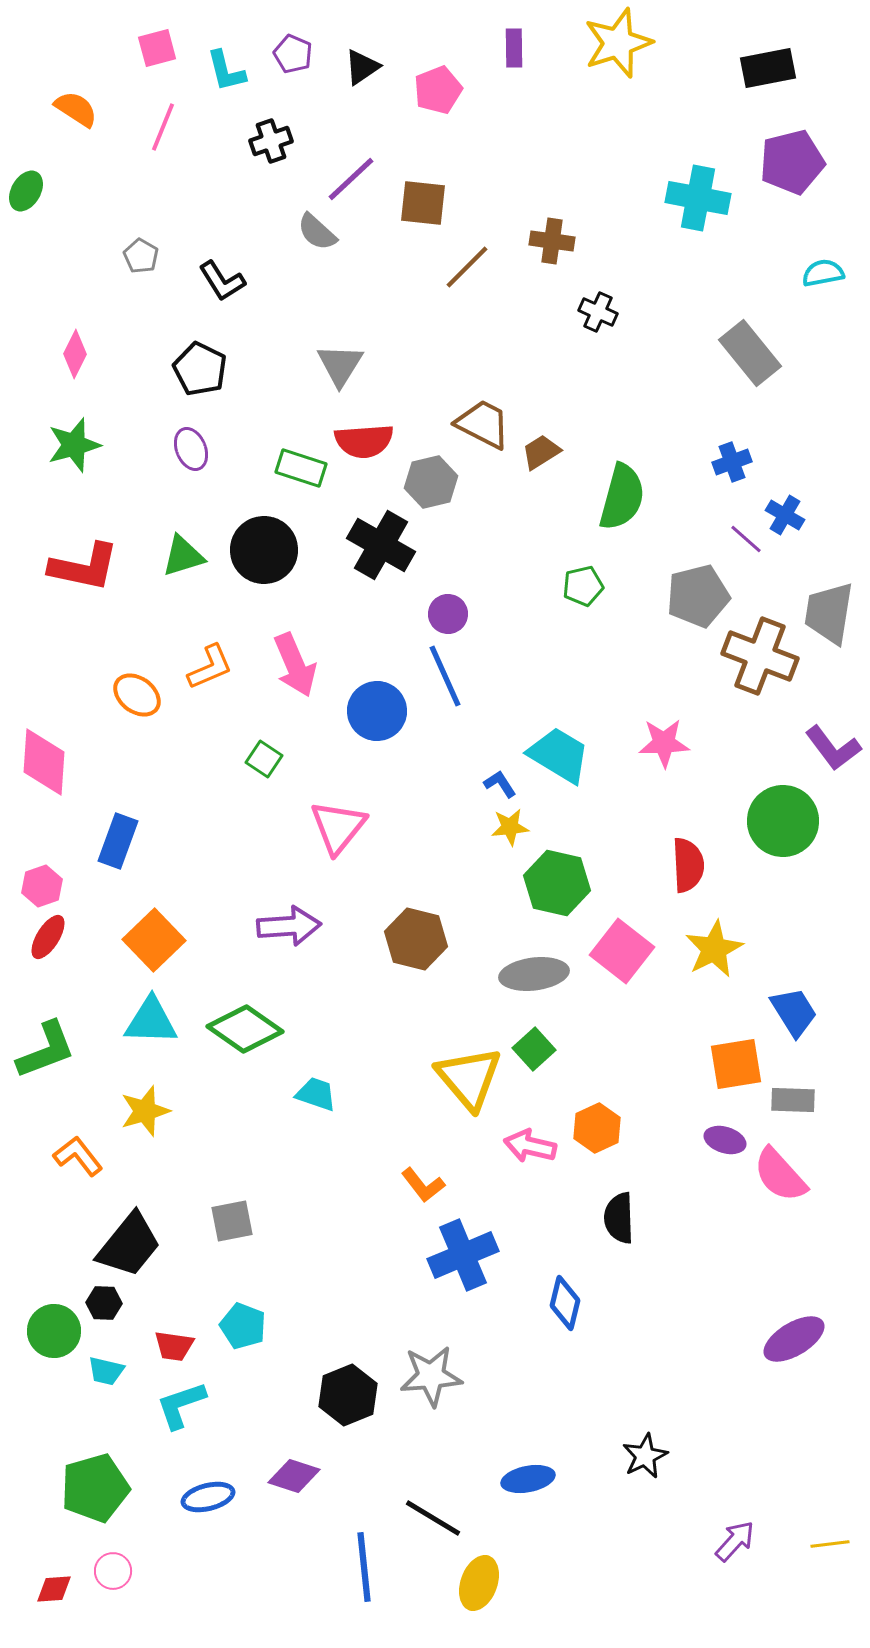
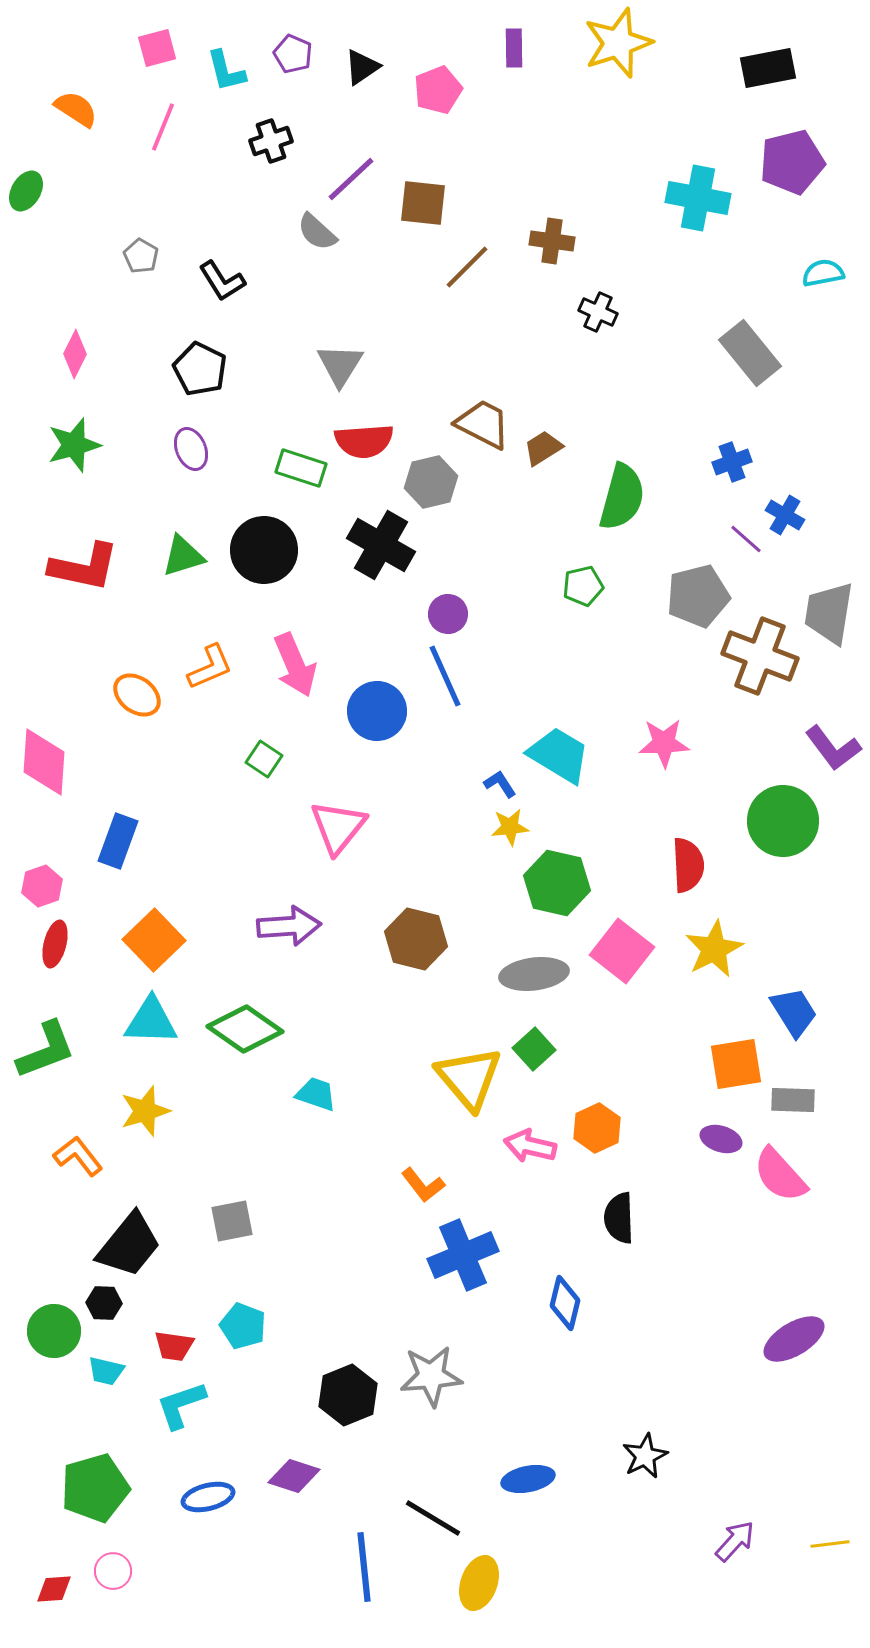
brown trapezoid at (541, 452): moved 2 px right, 4 px up
red ellipse at (48, 937): moved 7 px right, 7 px down; rotated 18 degrees counterclockwise
purple ellipse at (725, 1140): moved 4 px left, 1 px up
